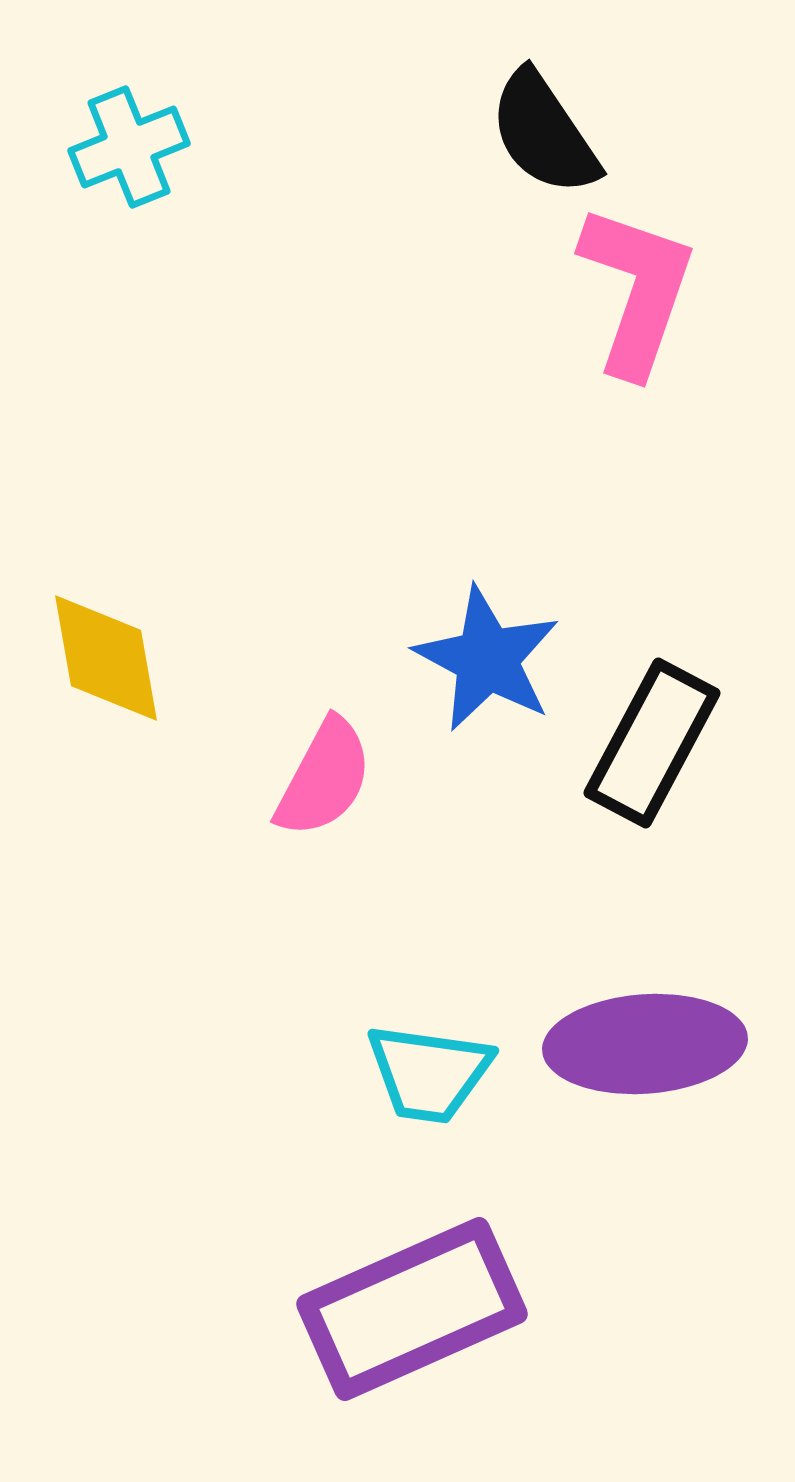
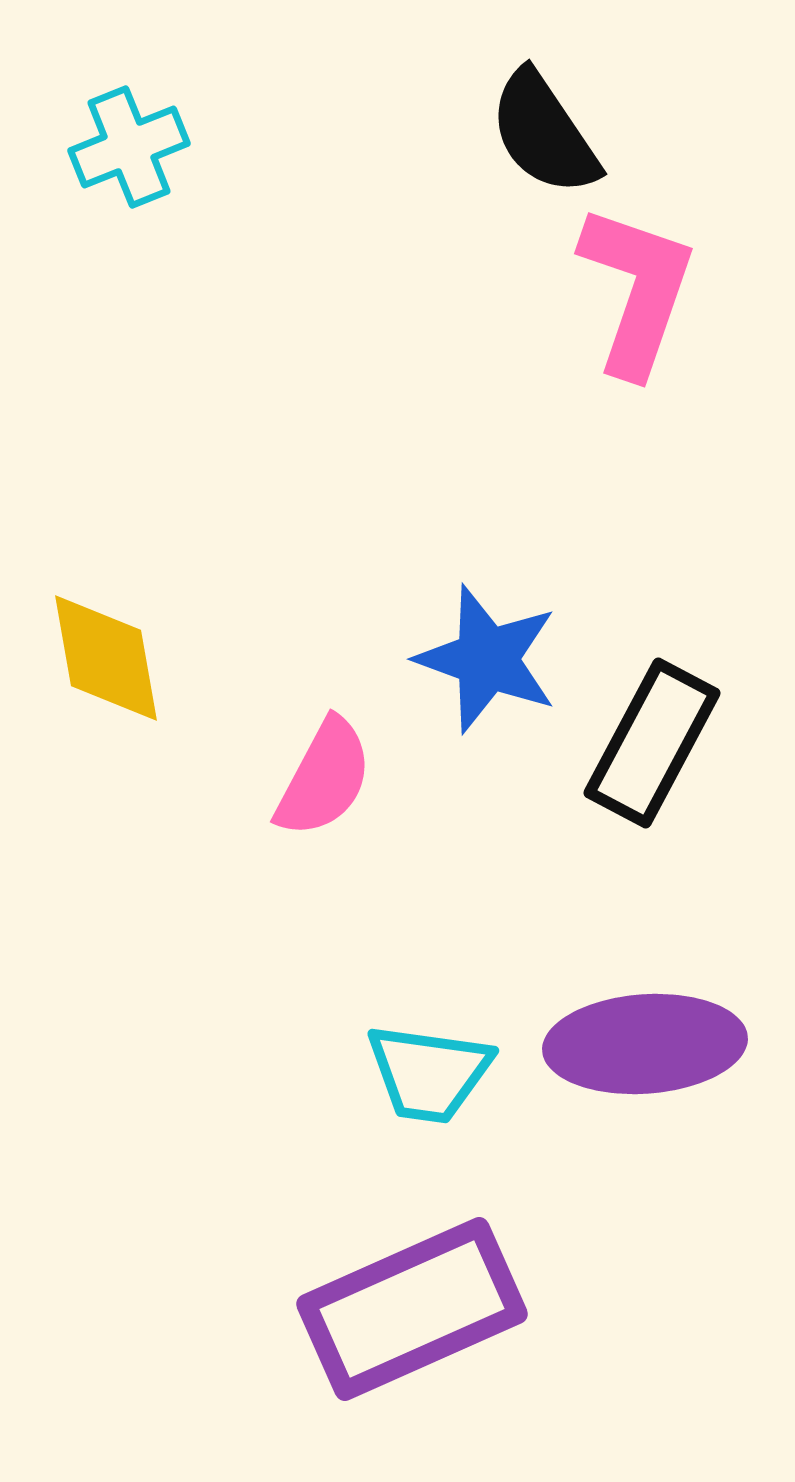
blue star: rotated 8 degrees counterclockwise
